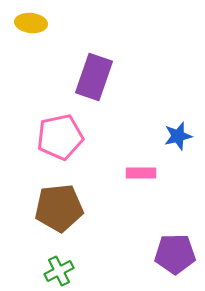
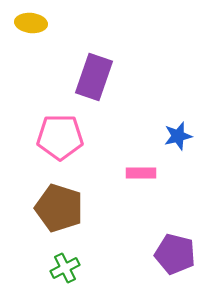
pink pentagon: rotated 12 degrees clockwise
brown pentagon: rotated 24 degrees clockwise
purple pentagon: rotated 15 degrees clockwise
green cross: moved 6 px right, 3 px up
